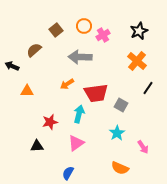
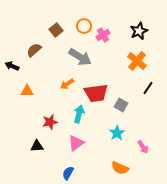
gray arrow: rotated 150 degrees counterclockwise
